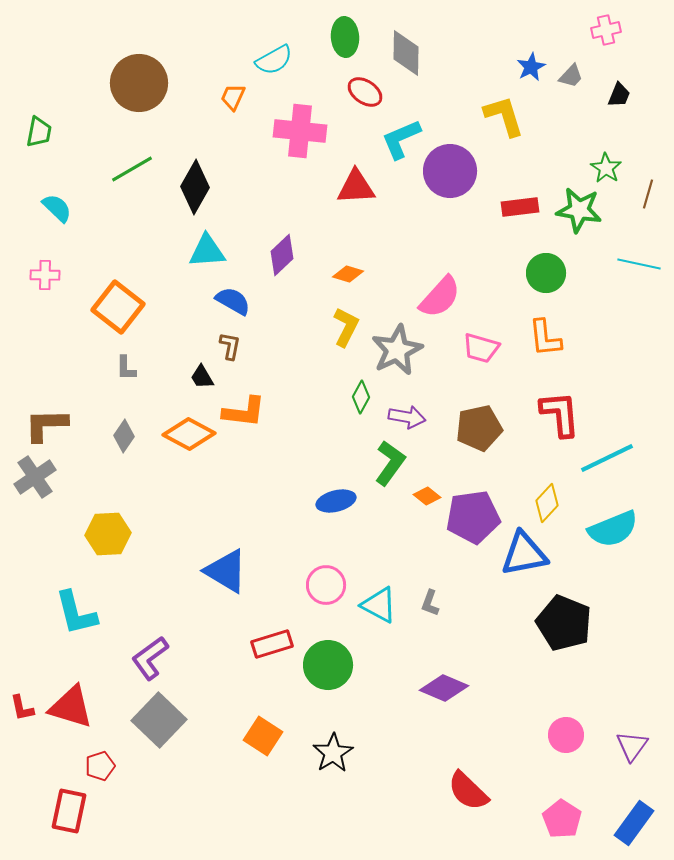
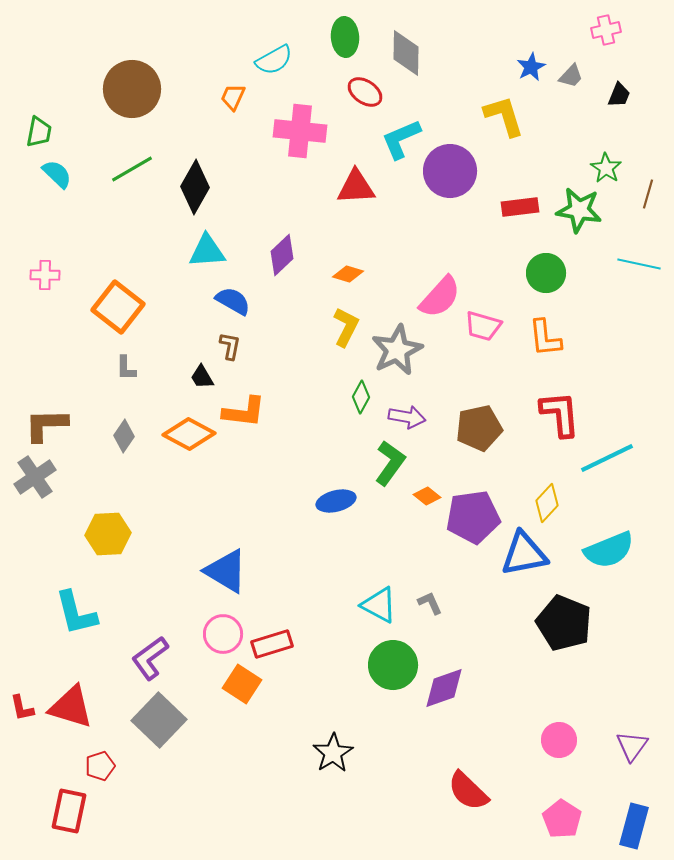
brown circle at (139, 83): moved 7 px left, 6 px down
cyan semicircle at (57, 208): moved 34 px up
pink trapezoid at (481, 348): moved 2 px right, 22 px up
cyan semicircle at (613, 529): moved 4 px left, 21 px down
pink circle at (326, 585): moved 103 px left, 49 px down
gray L-shape at (430, 603): rotated 136 degrees clockwise
green circle at (328, 665): moved 65 px right
purple diamond at (444, 688): rotated 42 degrees counterclockwise
pink circle at (566, 735): moved 7 px left, 5 px down
orange square at (263, 736): moved 21 px left, 52 px up
blue rectangle at (634, 823): moved 3 px down; rotated 21 degrees counterclockwise
